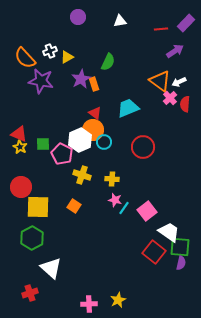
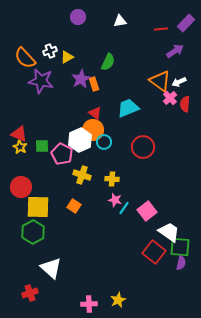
green square at (43, 144): moved 1 px left, 2 px down
green hexagon at (32, 238): moved 1 px right, 6 px up
